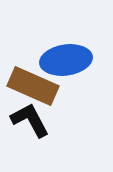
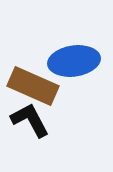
blue ellipse: moved 8 px right, 1 px down
